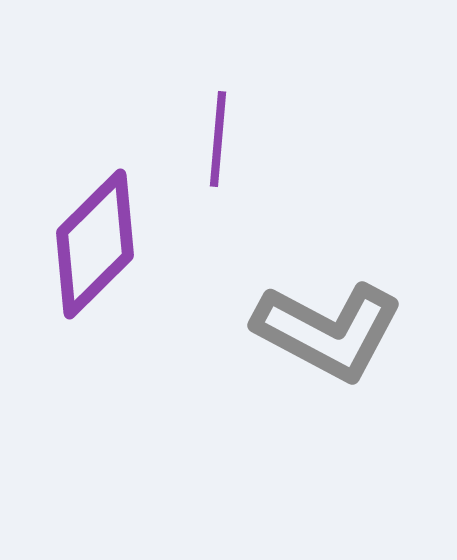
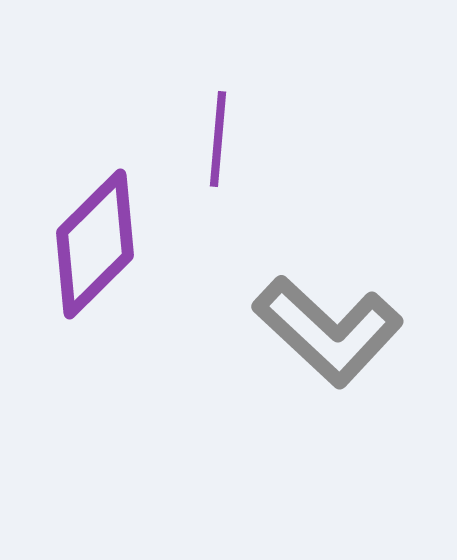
gray L-shape: rotated 15 degrees clockwise
